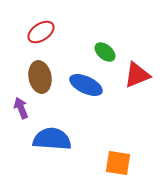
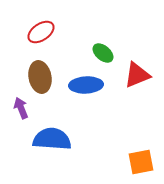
green ellipse: moved 2 px left, 1 px down
blue ellipse: rotated 28 degrees counterclockwise
orange square: moved 23 px right, 1 px up; rotated 20 degrees counterclockwise
